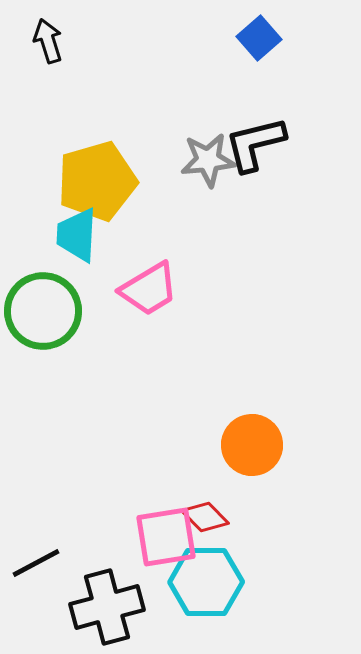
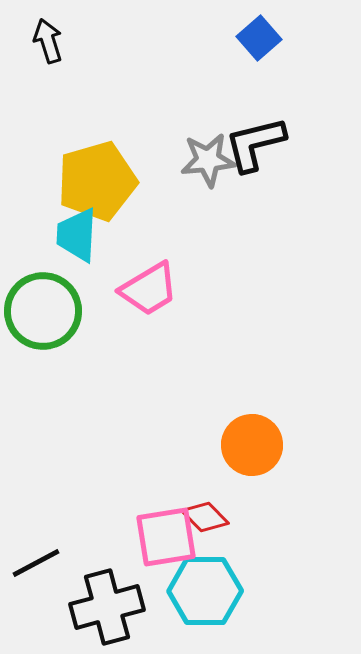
cyan hexagon: moved 1 px left, 9 px down
